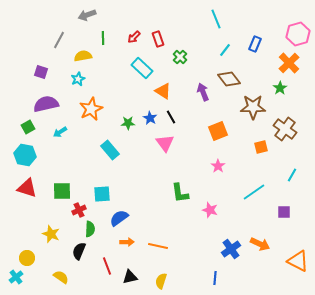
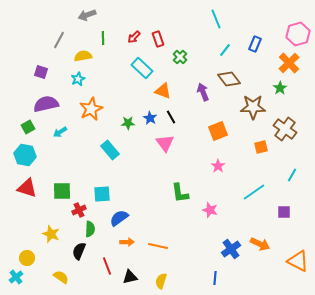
orange triangle at (163, 91): rotated 12 degrees counterclockwise
